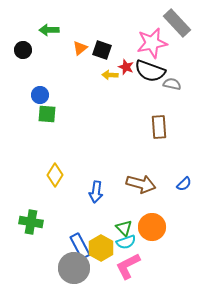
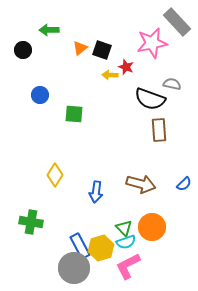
gray rectangle: moved 1 px up
black semicircle: moved 28 px down
green square: moved 27 px right
brown rectangle: moved 3 px down
yellow hexagon: rotated 15 degrees clockwise
